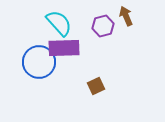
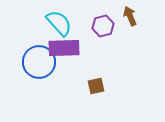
brown arrow: moved 4 px right
brown square: rotated 12 degrees clockwise
